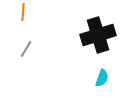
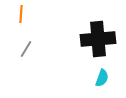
orange line: moved 2 px left, 2 px down
black cross: moved 4 px down; rotated 12 degrees clockwise
